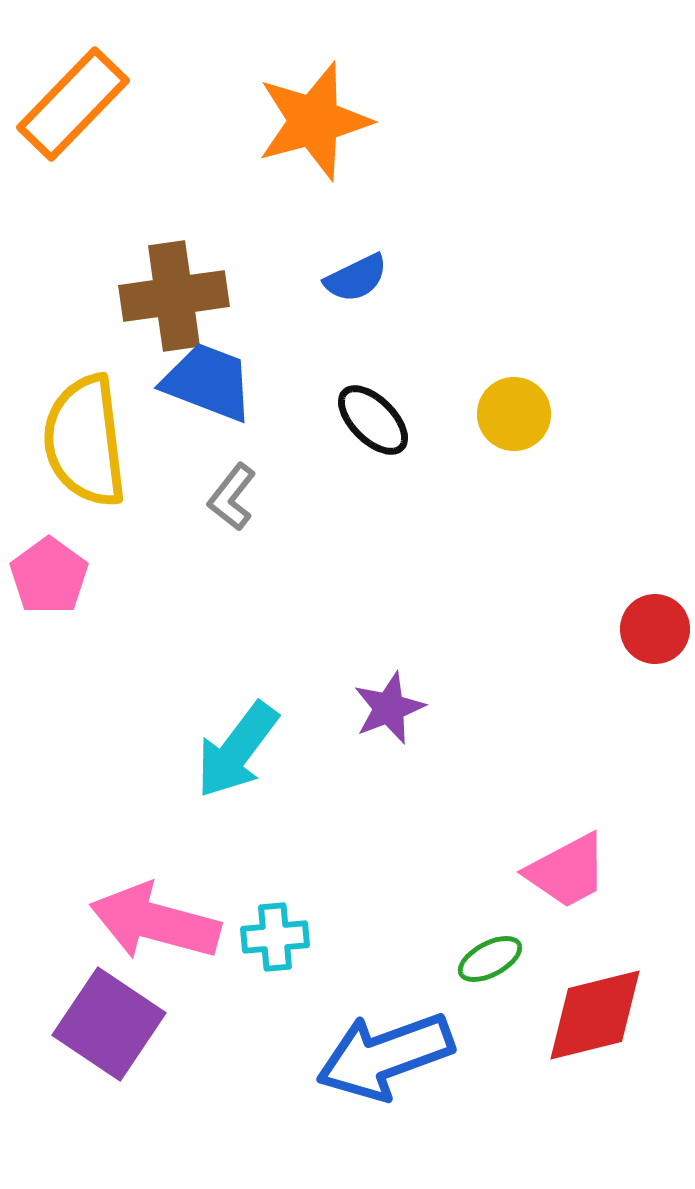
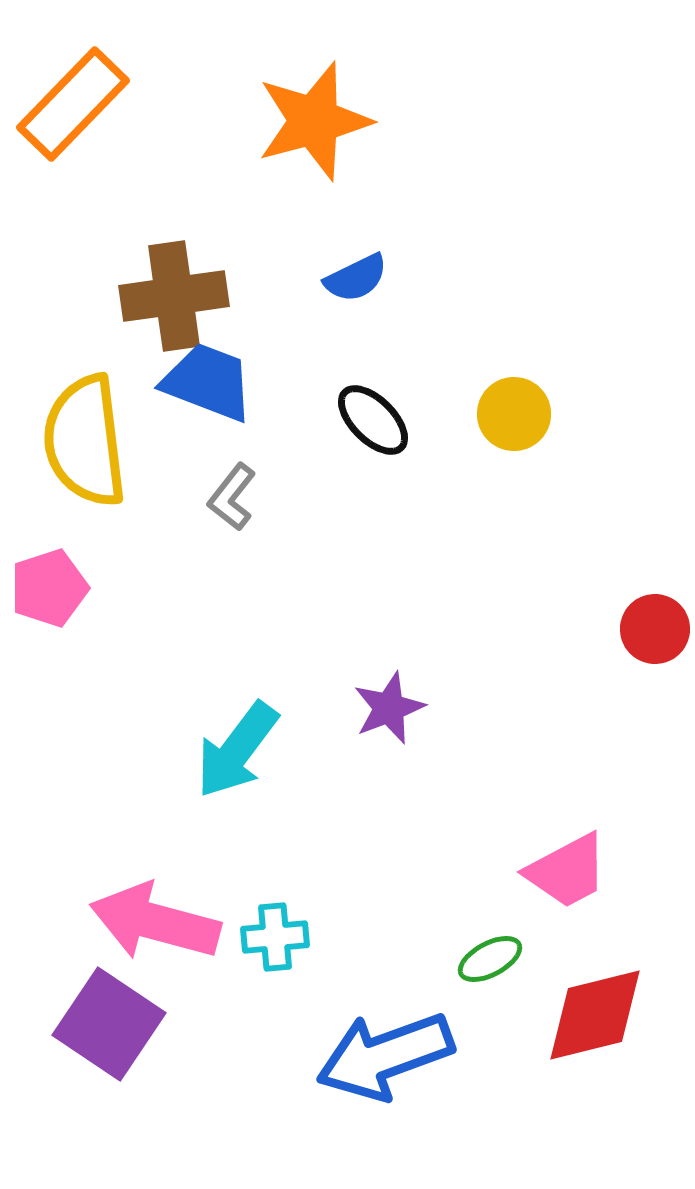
pink pentagon: moved 12 px down; rotated 18 degrees clockwise
